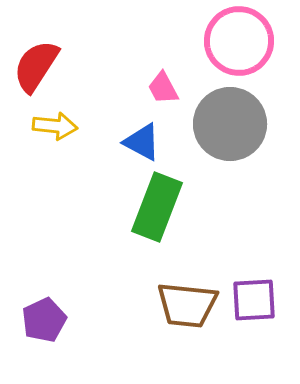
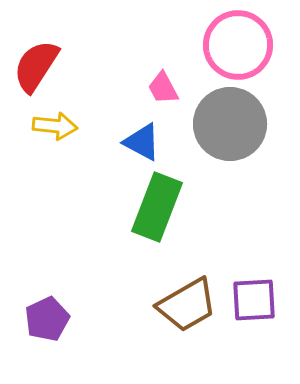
pink circle: moved 1 px left, 4 px down
brown trapezoid: rotated 36 degrees counterclockwise
purple pentagon: moved 3 px right, 1 px up
